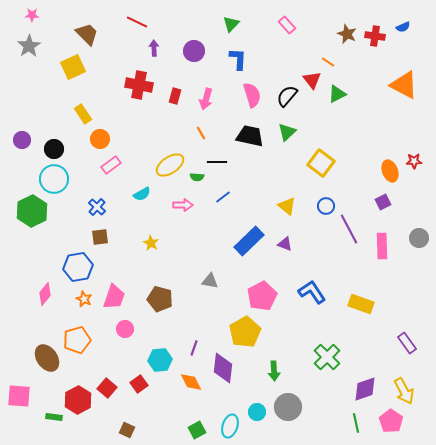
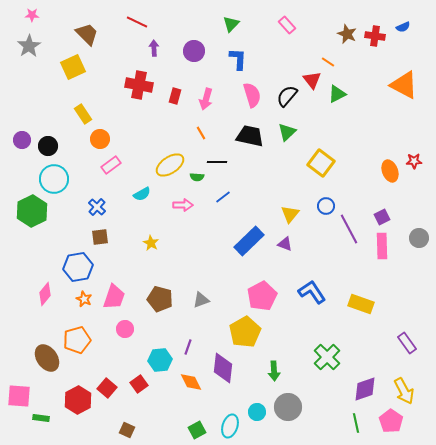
black circle at (54, 149): moved 6 px left, 3 px up
purple square at (383, 202): moved 1 px left, 15 px down
yellow triangle at (287, 206): moved 3 px right, 8 px down; rotated 30 degrees clockwise
gray triangle at (210, 281): moved 9 px left, 19 px down; rotated 30 degrees counterclockwise
purple line at (194, 348): moved 6 px left, 1 px up
green rectangle at (54, 417): moved 13 px left, 1 px down
